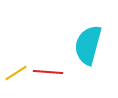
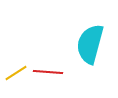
cyan semicircle: moved 2 px right, 1 px up
